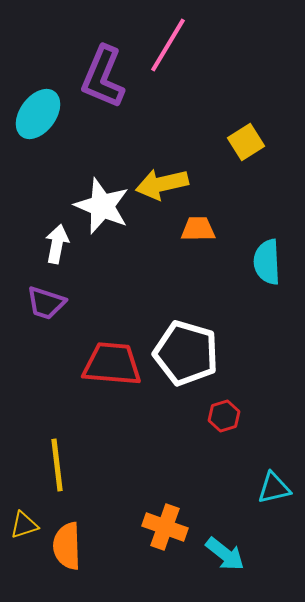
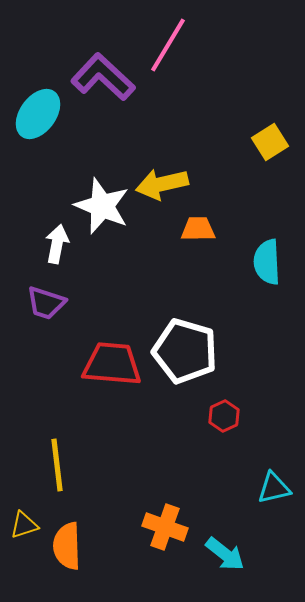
purple L-shape: rotated 110 degrees clockwise
yellow square: moved 24 px right
white pentagon: moved 1 px left, 2 px up
red hexagon: rotated 8 degrees counterclockwise
